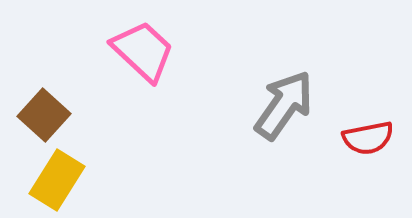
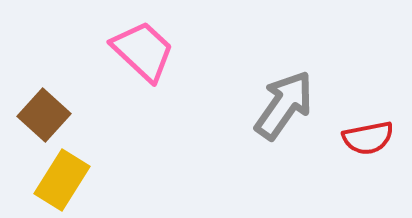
yellow rectangle: moved 5 px right
